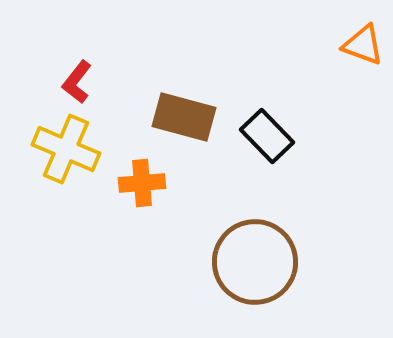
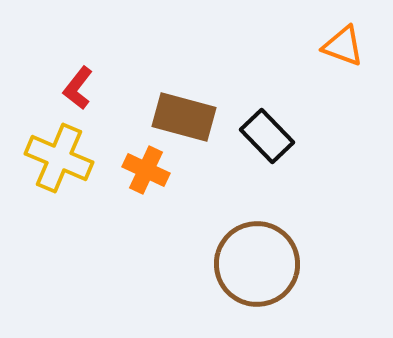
orange triangle: moved 20 px left, 1 px down
red L-shape: moved 1 px right, 6 px down
yellow cross: moved 7 px left, 9 px down
orange cross: moved 4 px right, 13 px up; rotated 30 degrees clockwise
brown circle: moved 2 px right, 2 px down
